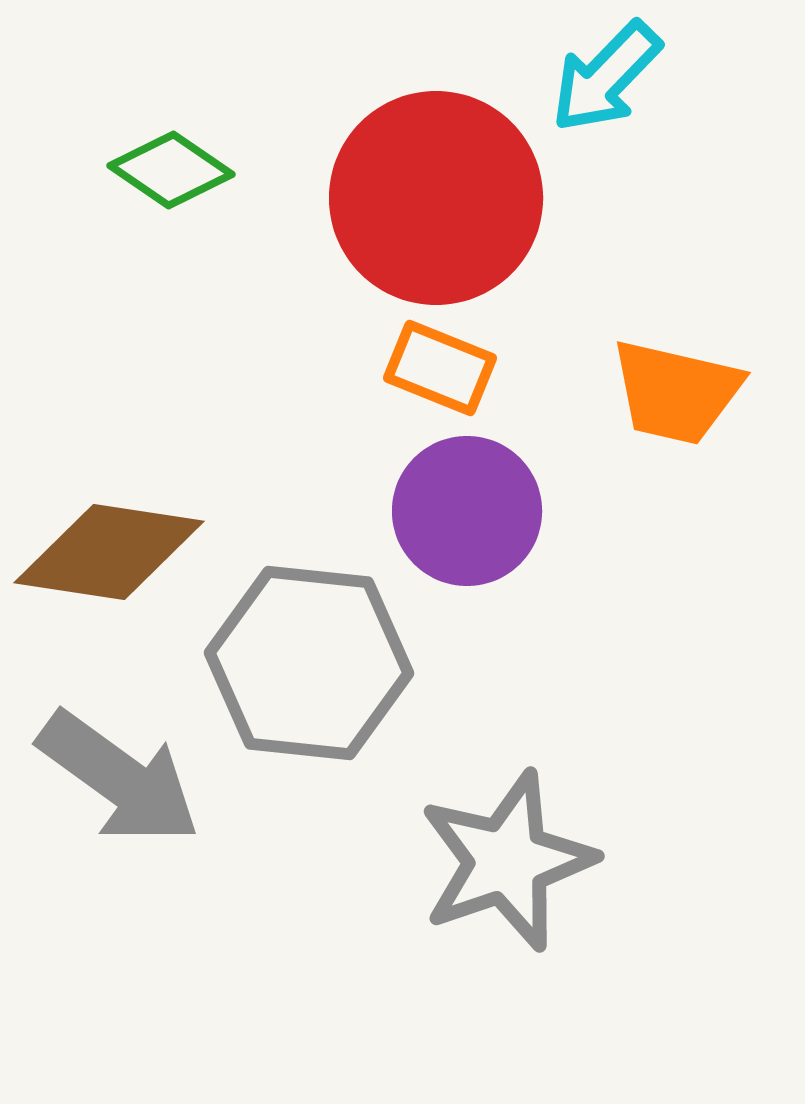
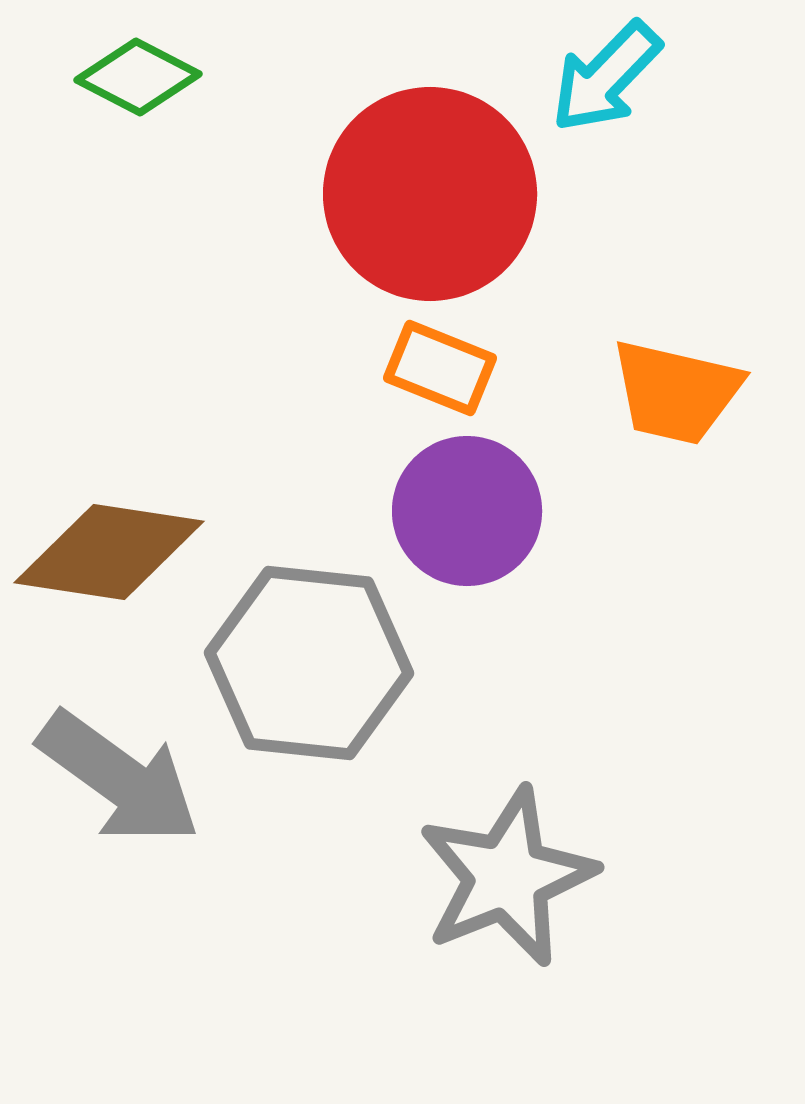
green diamond: moved 33 px left, 93 px up; rotated 7 degrees counterclockwise
red circle: moved 6 px left, 4 px up
gray star: moved 16 px down; rotated 3 degrees counterclockwise
